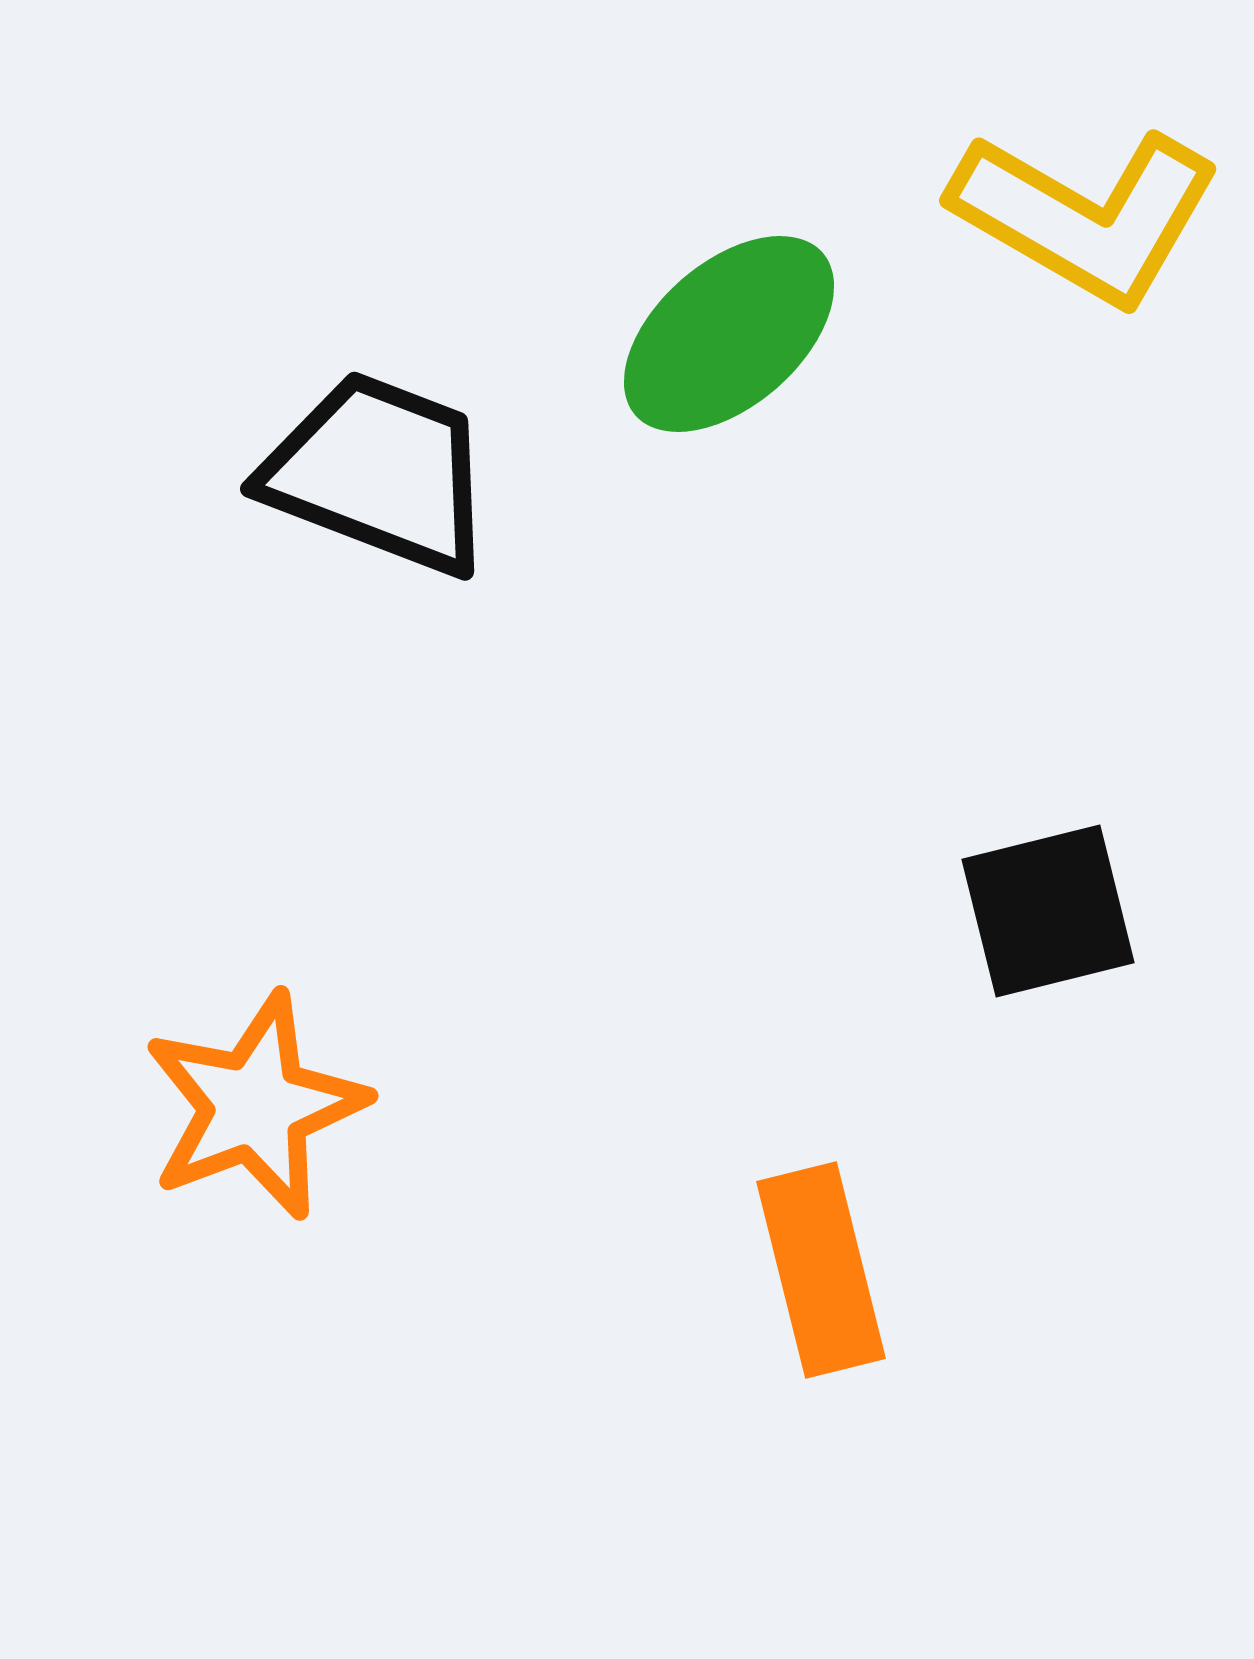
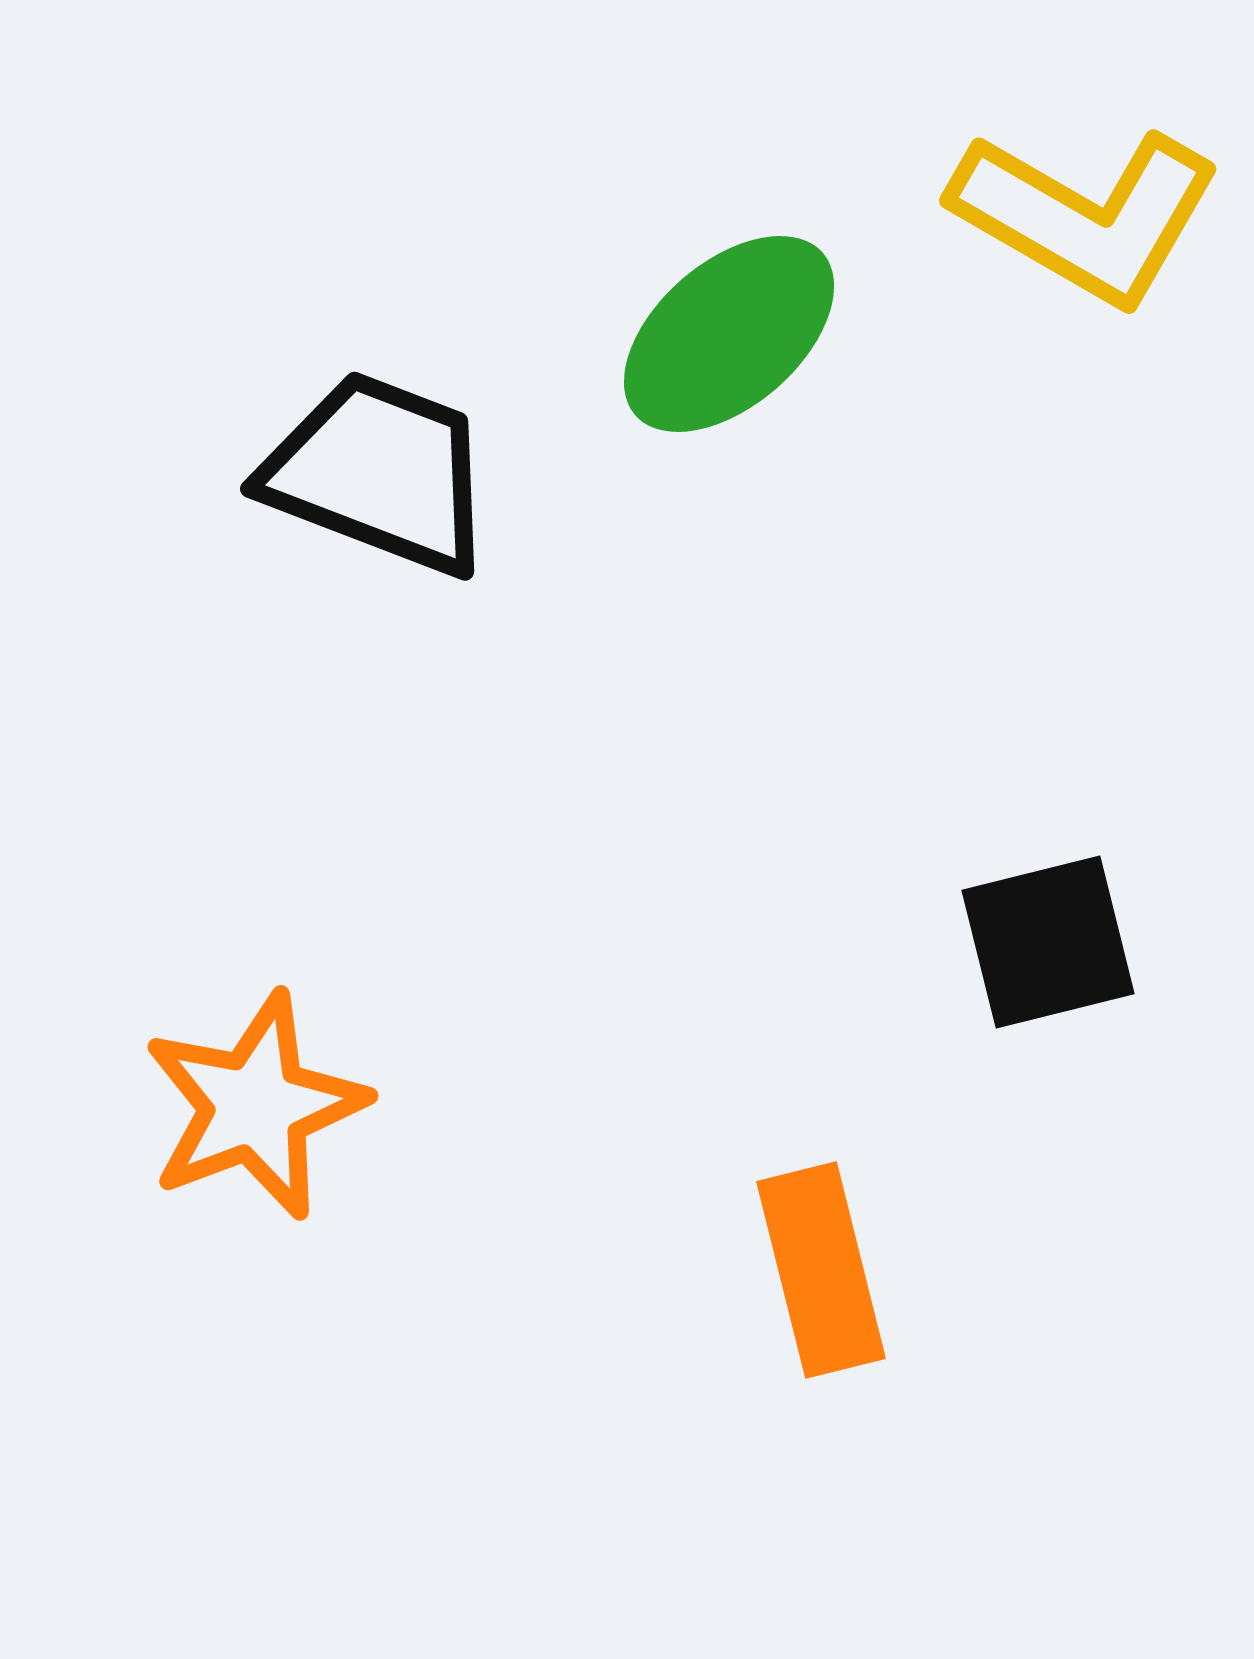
black square: moved 31 px down
